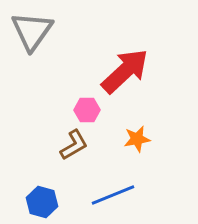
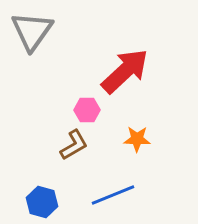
orange star: rotated 12 degrees clockwise
